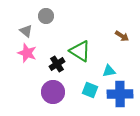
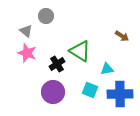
cyan triangle: moved 2 px left, 2 px up
